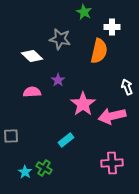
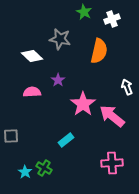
white cross: moved 8 px up; rotated 21 degrees counterclockwise
pink arrow: rotated 52 degrees clockwise
